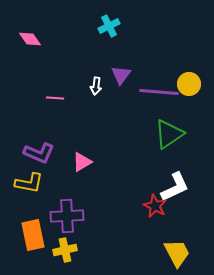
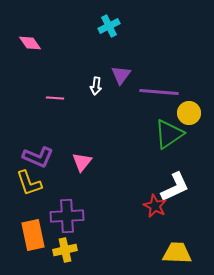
pink diamond: moved 4 px down
yellow circle: moved 29 px down
purple L-shape: moved 1 px left, 4 px down
pink triangle: rotated 20 degrees counterclockwise
yellow L-shape: rotated 60 degrees clockwise
yellow trapezoid: rotated 60 degrees counterclockwise
